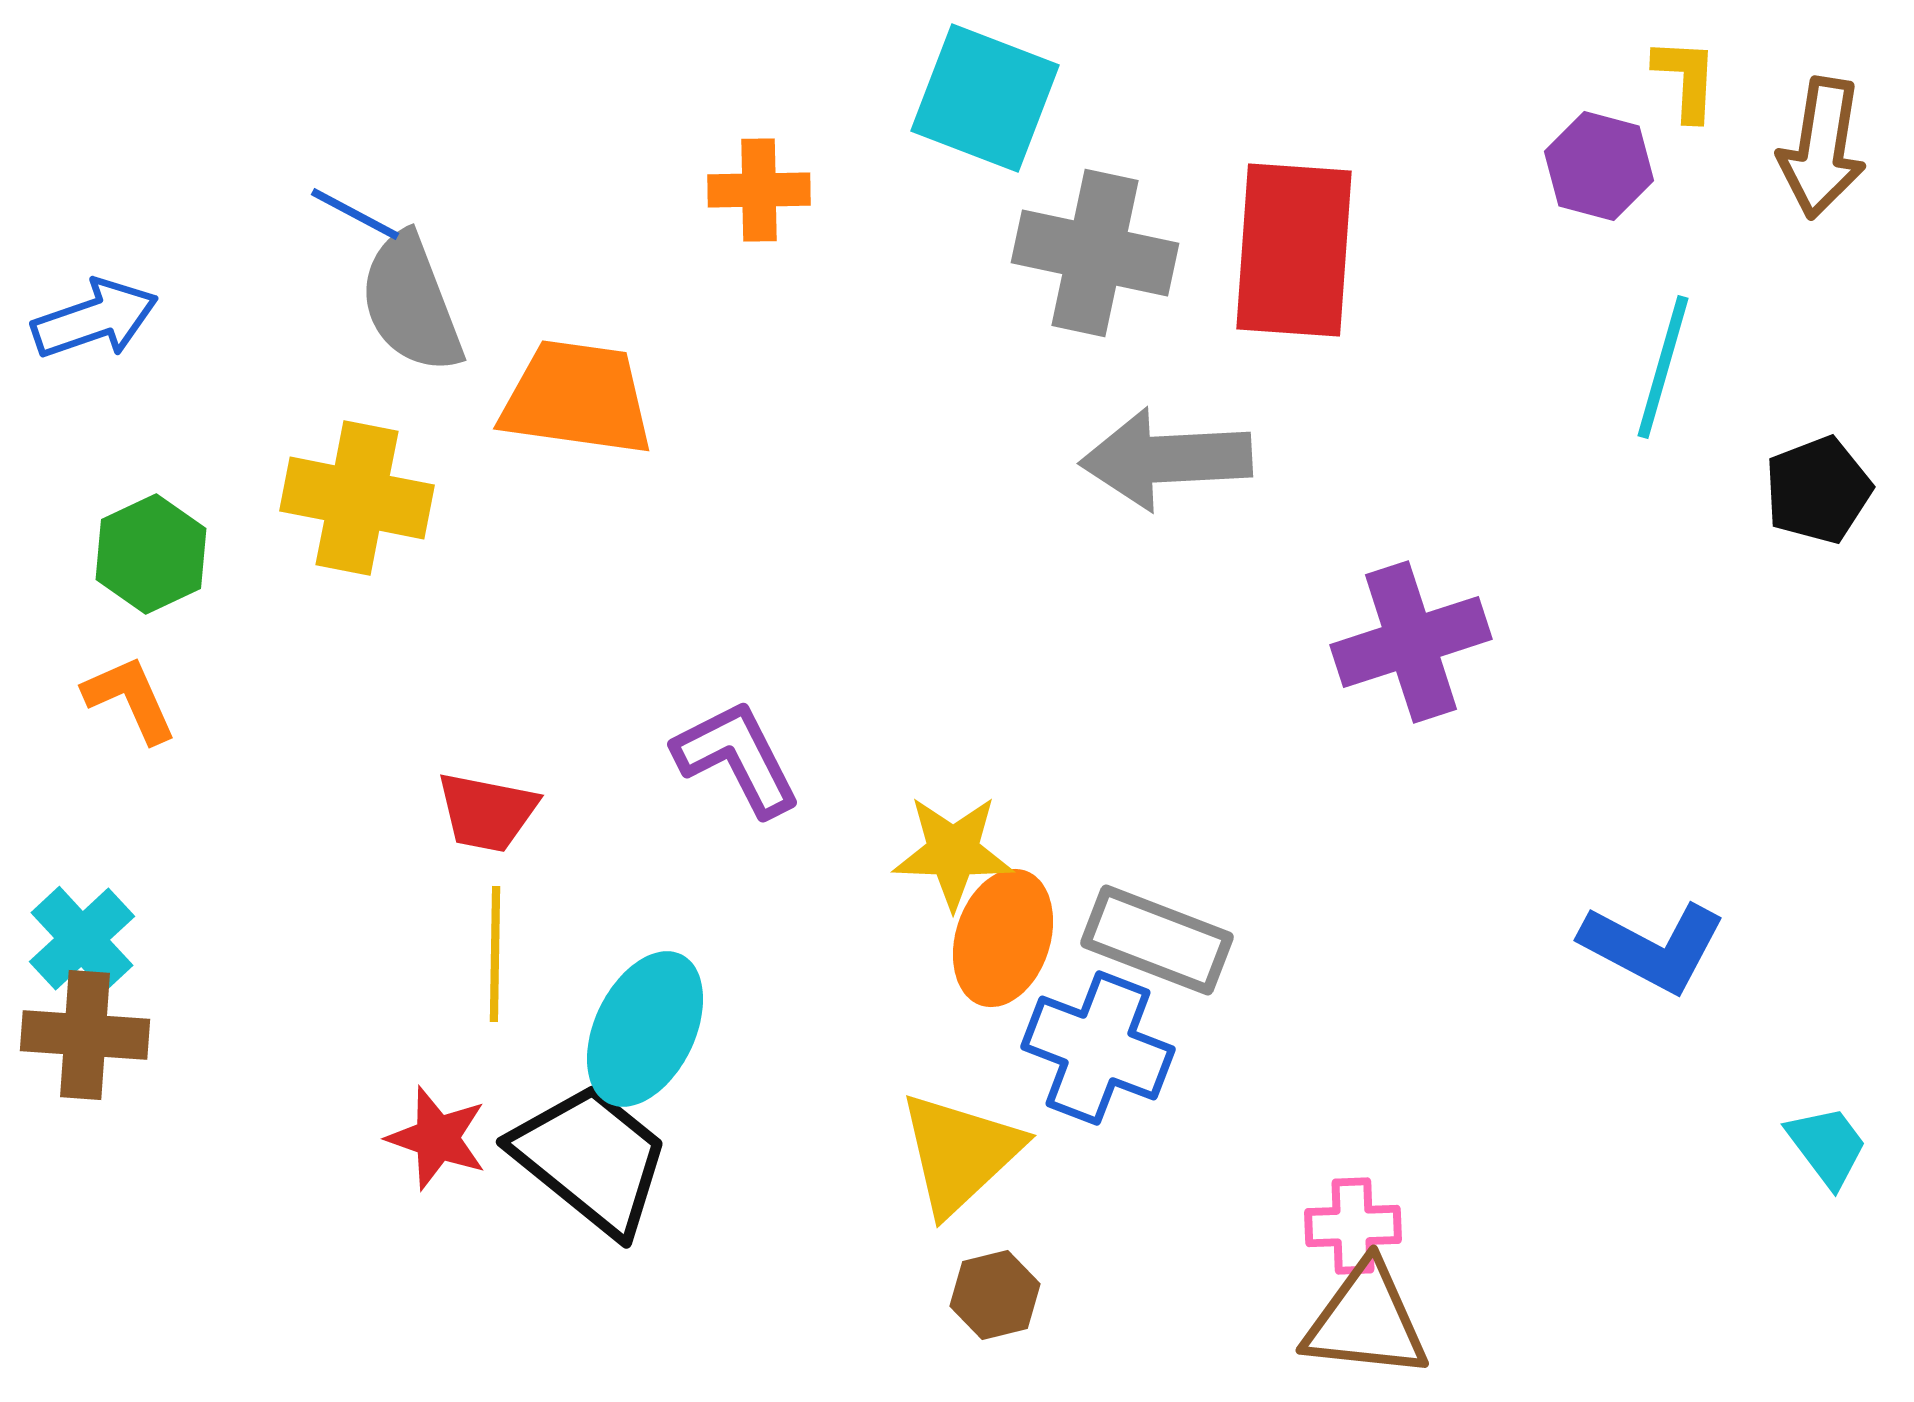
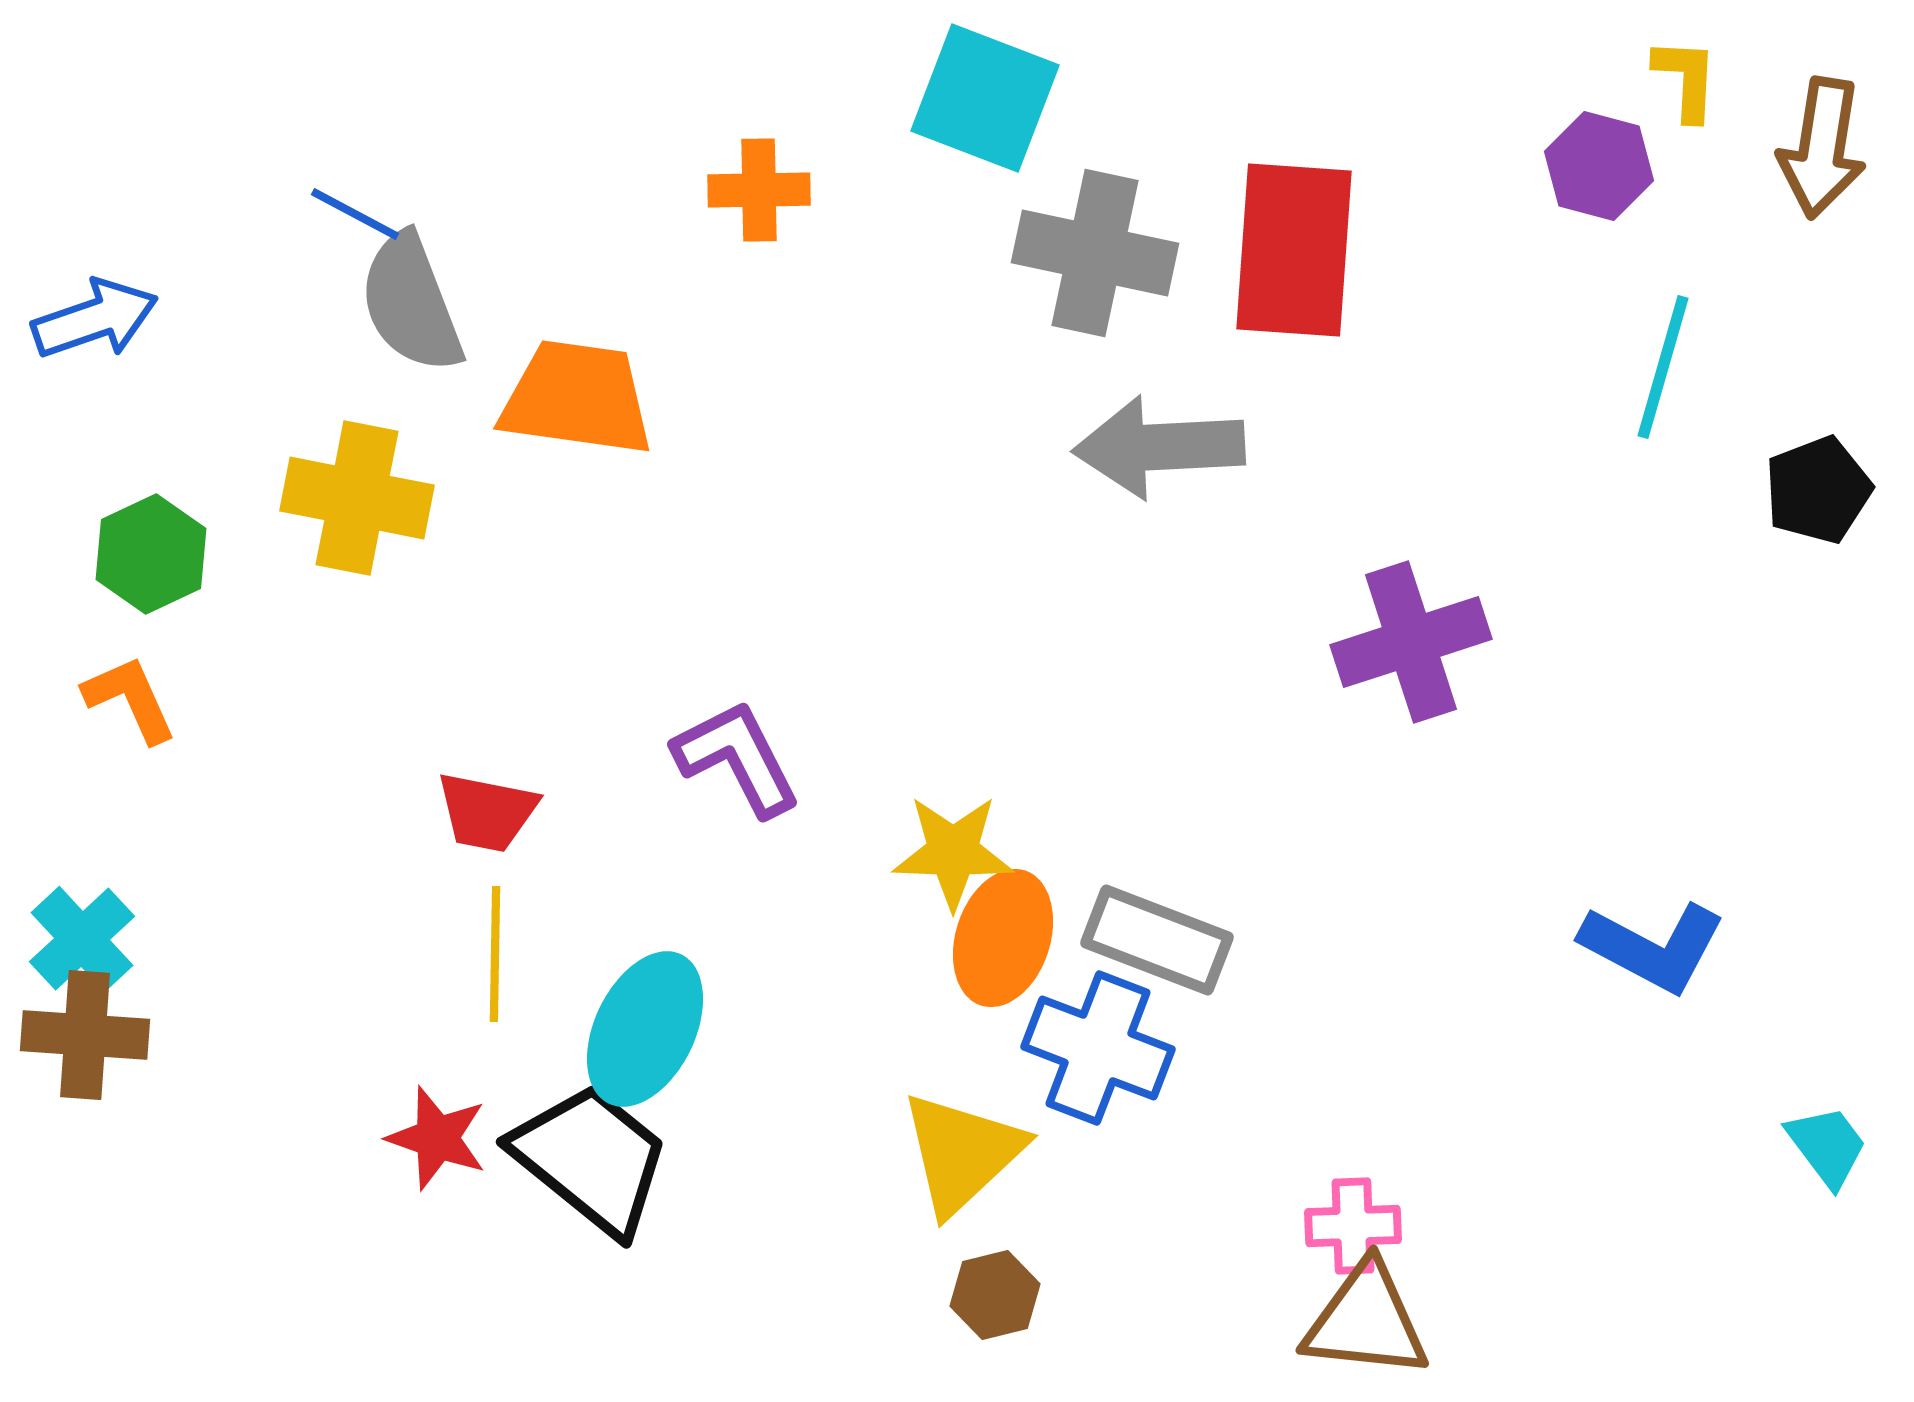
gray arrow: moved 7 px left, 12 px up
yellow triangle: moved 2 px right
